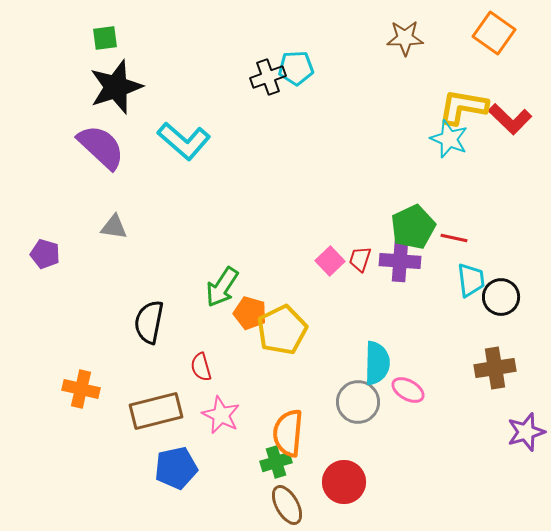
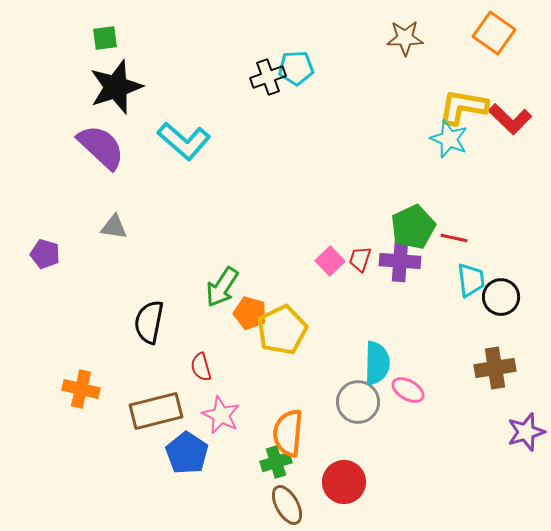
blue pentagon: moved 11 px right, 15 px up; rotated 27 degrees counterclockwise
